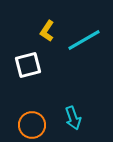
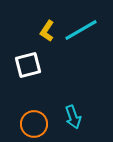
cyan line: moved 3 px left, 10 px up
cyan arrow: moved 1 px up
orange circle: moved 2 px right, 1 px up
